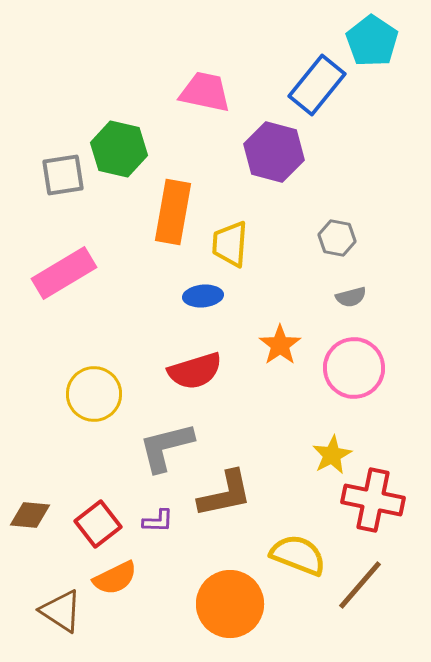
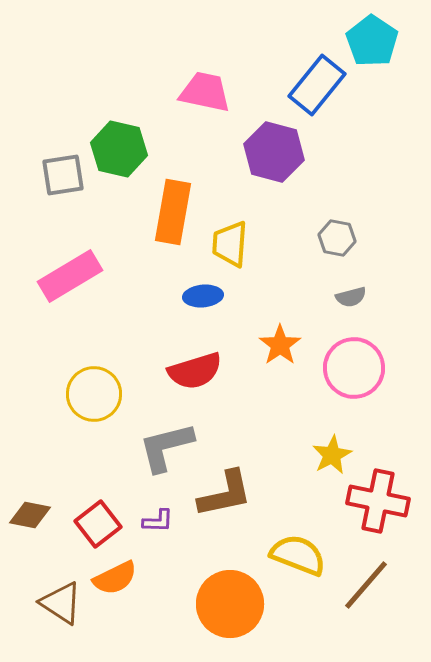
pink rectangle: moved 6 px right, 3 px down
red cross: moved 5 px right, 1 px down
brown diamond: rotated 6 degrees clockwise
brown line: moved 6 px right
brown triangle: moved 8 px up
